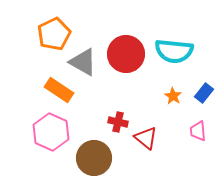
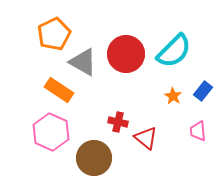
cyan semicircle: rotated 51 degrees counterclockwise
blue rectangle: moved 1 px left, 2 px up
